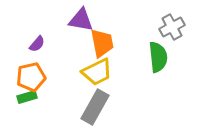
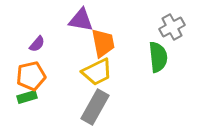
orange trapezoid: moved 1 px right
orange pentagon: moved 1 px up
